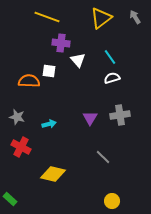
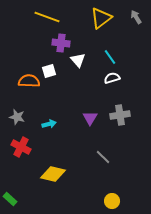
gray arrow: moved 1 px right
white square: rotated 24 degrees counterclockwise
